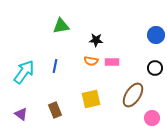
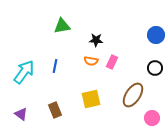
green triangle: moved 1 px right
pink rectangle: rotated 64 degrees counterclockwise
